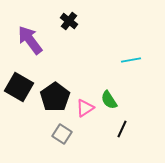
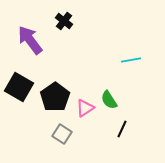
black cross: moved 5 px left
